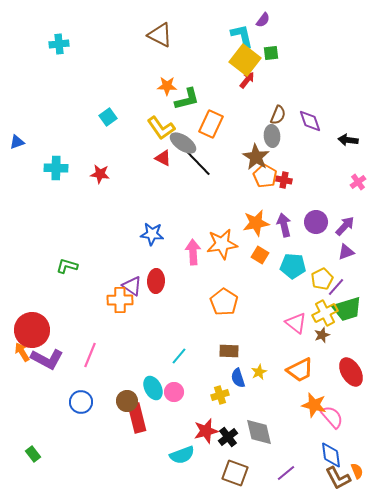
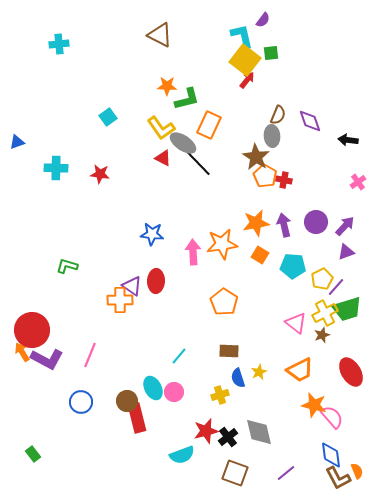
orange rectangle at (211, 124): moved 2 px left, 1 px down
